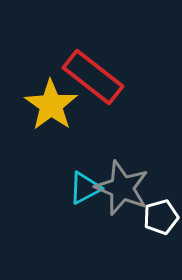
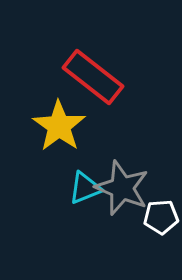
yellow star: moved 8 px right, 21 px down
cyan triangle: rotated 6 degrees clockwise
white pentagon: rotated 12 degrees clockwise
